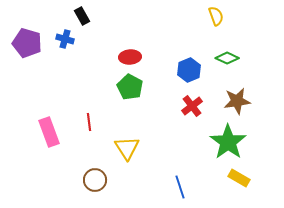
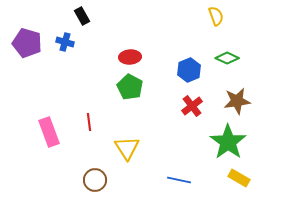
blue cross: moved 3 px down
blue line: moved 1 px left, 7 px up; rotated 60 degrees counterclockwise
